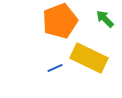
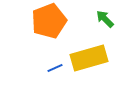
orange pentagon: moved 11 px left
yellow rectangle: rotated 42 degrees counterclockwise
